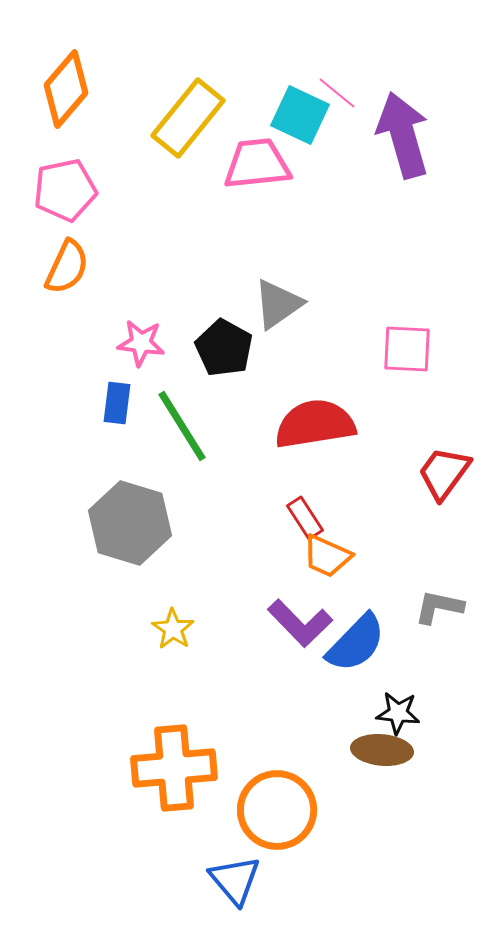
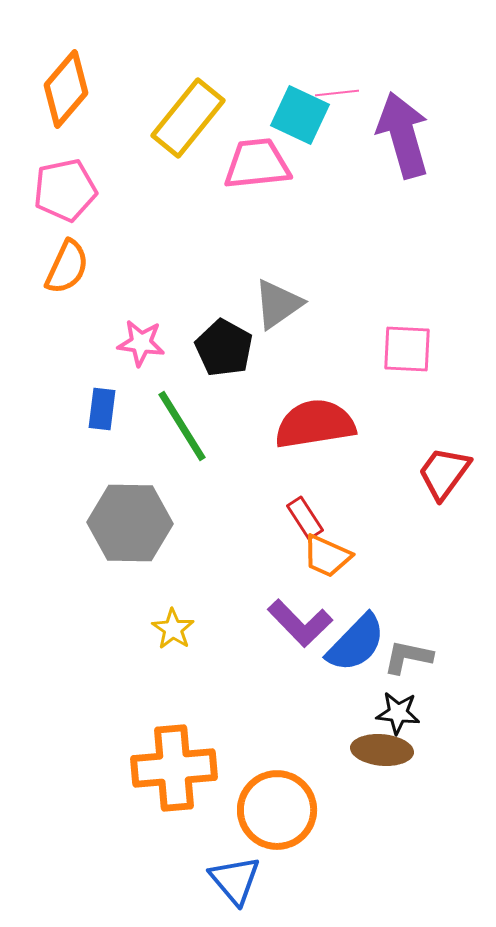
pink line: rotated 45 degrees counterclockwise
blue rectangle: moved 15 px left, 6 px down
gray hexagon: rotated 16 degrees counterclockwise
gray L-shape: moved 31 px left, 50 px down
